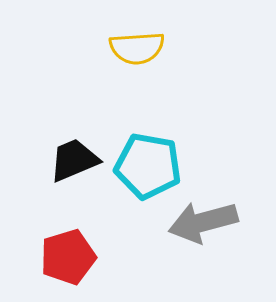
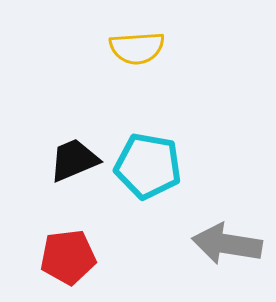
gray arrow: moved 24 px right, 22 px down; rotated 24 degrees clockwise
red pentagon: rotated 10 degrees clockwise
